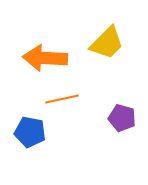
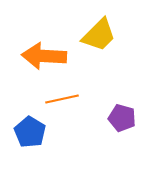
yellow trapezoid: moved 8 px left, 8 px up
orange arrow: moved 1 px left, 2 px up
blue pentagon: rotated 20 degrees clockwise
